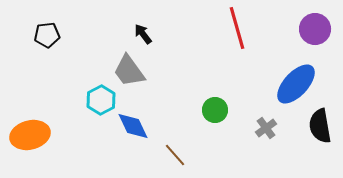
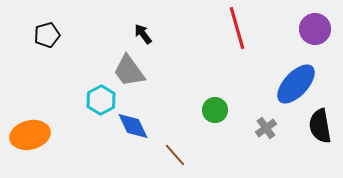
black pentagon: rotated 10 degrees counterclockwise
